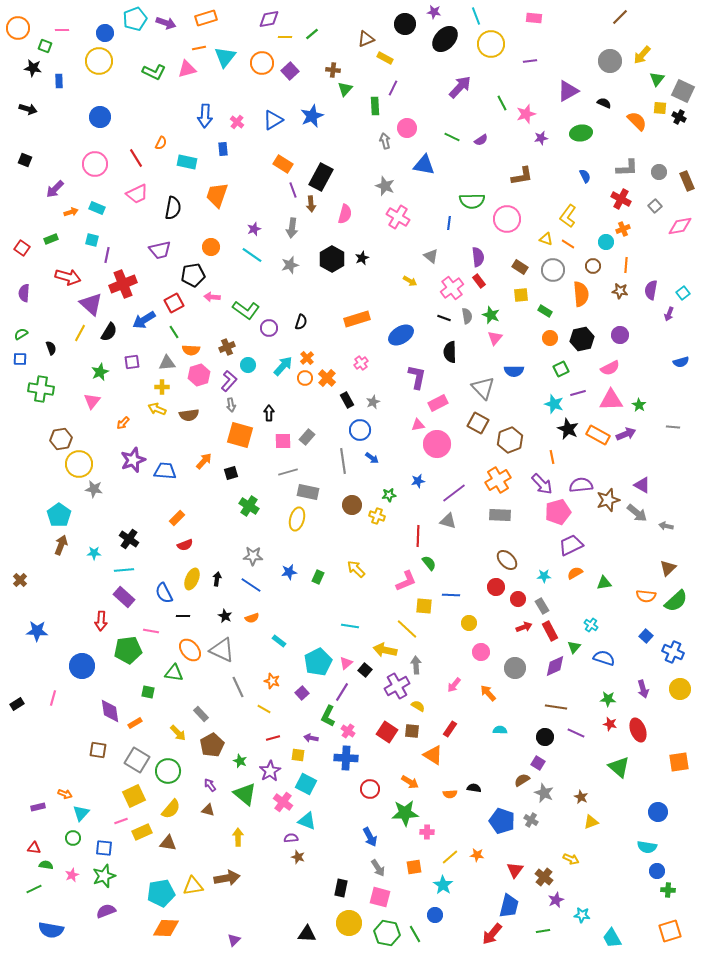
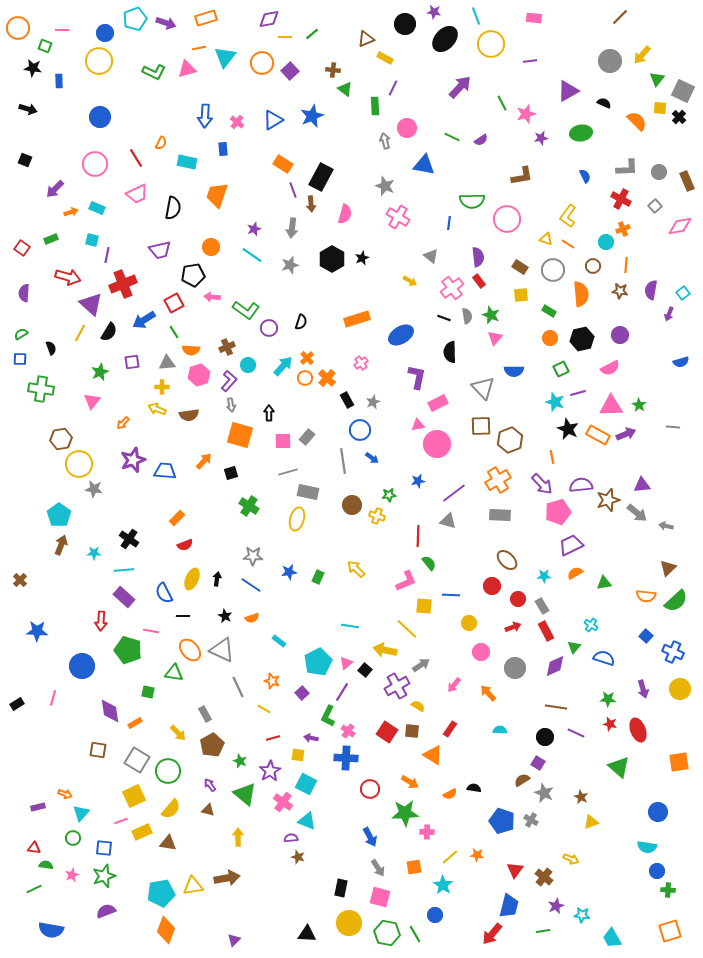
green triangle at (345, 89): rotated 35 degrees counterclockwise
black cross at (679, 117): rotated 16 degrees clockwise
green rectangle at (545, 311): moved 4 px right
pink triangle at (611, 400): moved 6 px down
cyan star at (554, 404): moved 1 px right, 2 px up
brown square at (478, 423): moved 3 px right, 3 px down; rotated 30 degrees counterclockwise
purple triangle at (642, 485): rotated 36 degrees counterclockwise
red circle at (496, 587): moved 4 px left, 1 px up
red arrow at (524, 627): moved 11 px left
red rectangle at (550, 631): moved 4 px left
green pentagon at (128, 650): rotated 24 degrees clockwise
gray arrow at (416, 665): moved 5 px right; rotated 60 degrees clockwise
gray rectangle at (201, 714): moved 4 px right; rotated 14 degrees clockwise
orange semicircle at (450, 794): rotated 24 degrees counterclockwise
purple star at (556, 900): moved 6 px down
orange diamond at (166, 928): moved 2 px down; rotated 72 degrees counterclockwise
